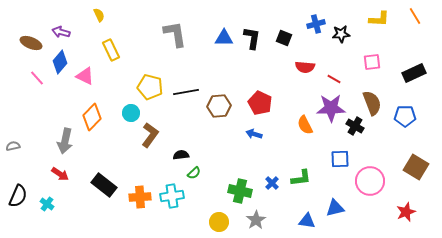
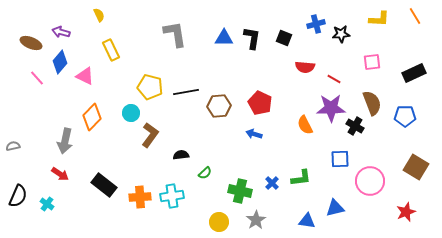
green semicircle at (194, 173): moved 11 px right
